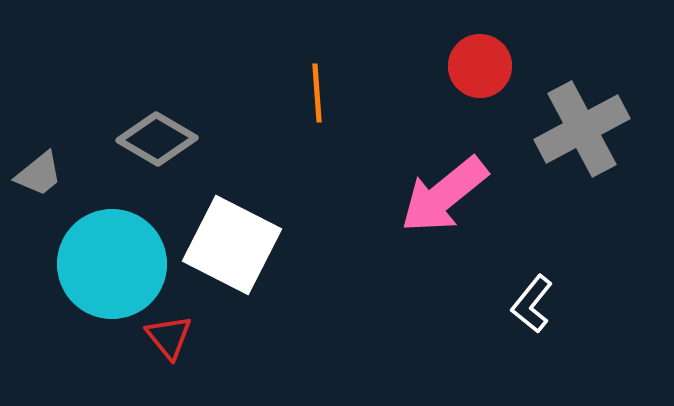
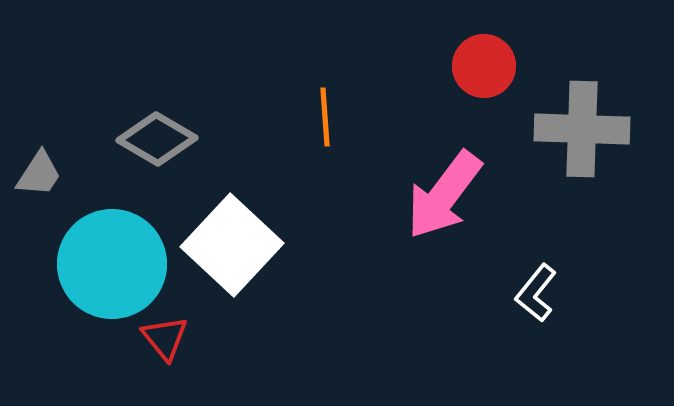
red circle: moved 4 px right
orange line: moved 8 px right, 24 px down
gray cross: rotated 30 degrees clockwise
gray trapezoid: rotated 18 degrees counterclockwise
pink arrow: rotated 14 degrees counterclockwise
white square: rotated 16 degrees clockwise
white L-shape: moved 4 px right, 11 px up
red triangle: moved 4 px left, 1 px down
